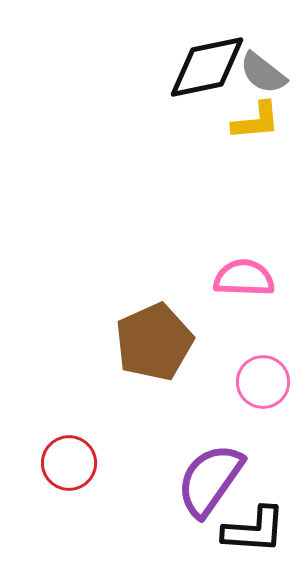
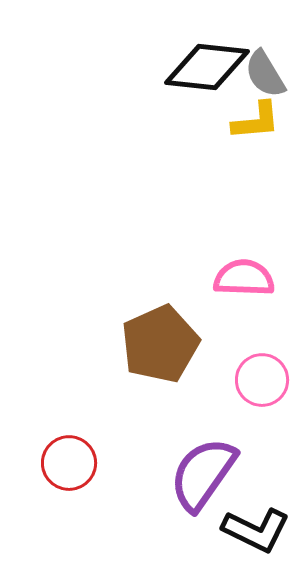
black diamond: rotated 18 degrees clockwise
gray semicircle: moved 2 px right, 1 px down; rotated 21 degrees clockwise
brown pentagon: moved 6 px right, 2 px down
pink circle: moved 1 px left, 2 px up
purple semicircle: moved 7 px left, 6 px up
black L-shape: moved 2 px right; rotated 22 degrees clockwise
